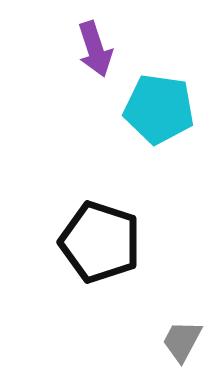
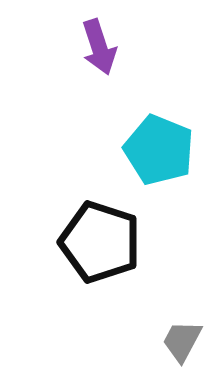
purple arrow: moved 4 px right, 2 px up
cyan pentagon: moved 41 px down; rotated 14 degrees clockwise
